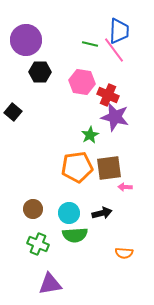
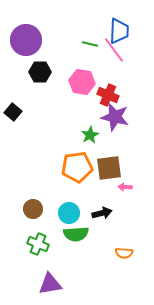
green semicircle: moved 1 px right, 1 px up
